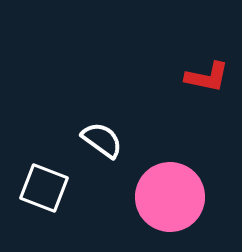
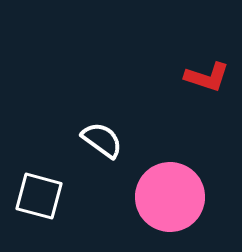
red L-shape: rotated 6 degrees clockwise
white square: moved 5 px left, 8 px down; rotated 6 degrees counterclockwise
